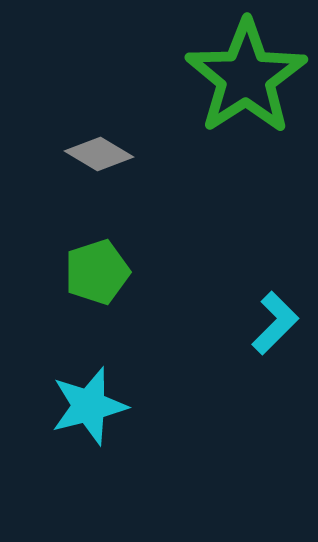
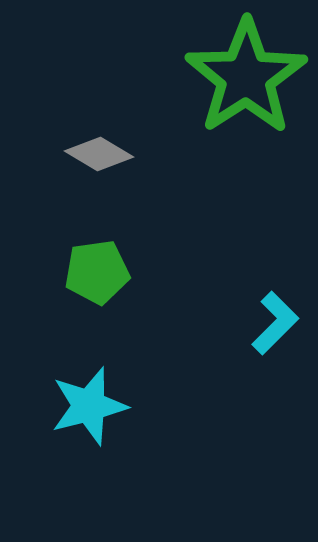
green pentagon: rotated 10 degrees clockwise
